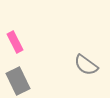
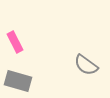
gray rectangle: rotated 48 degrees counterclockwise
